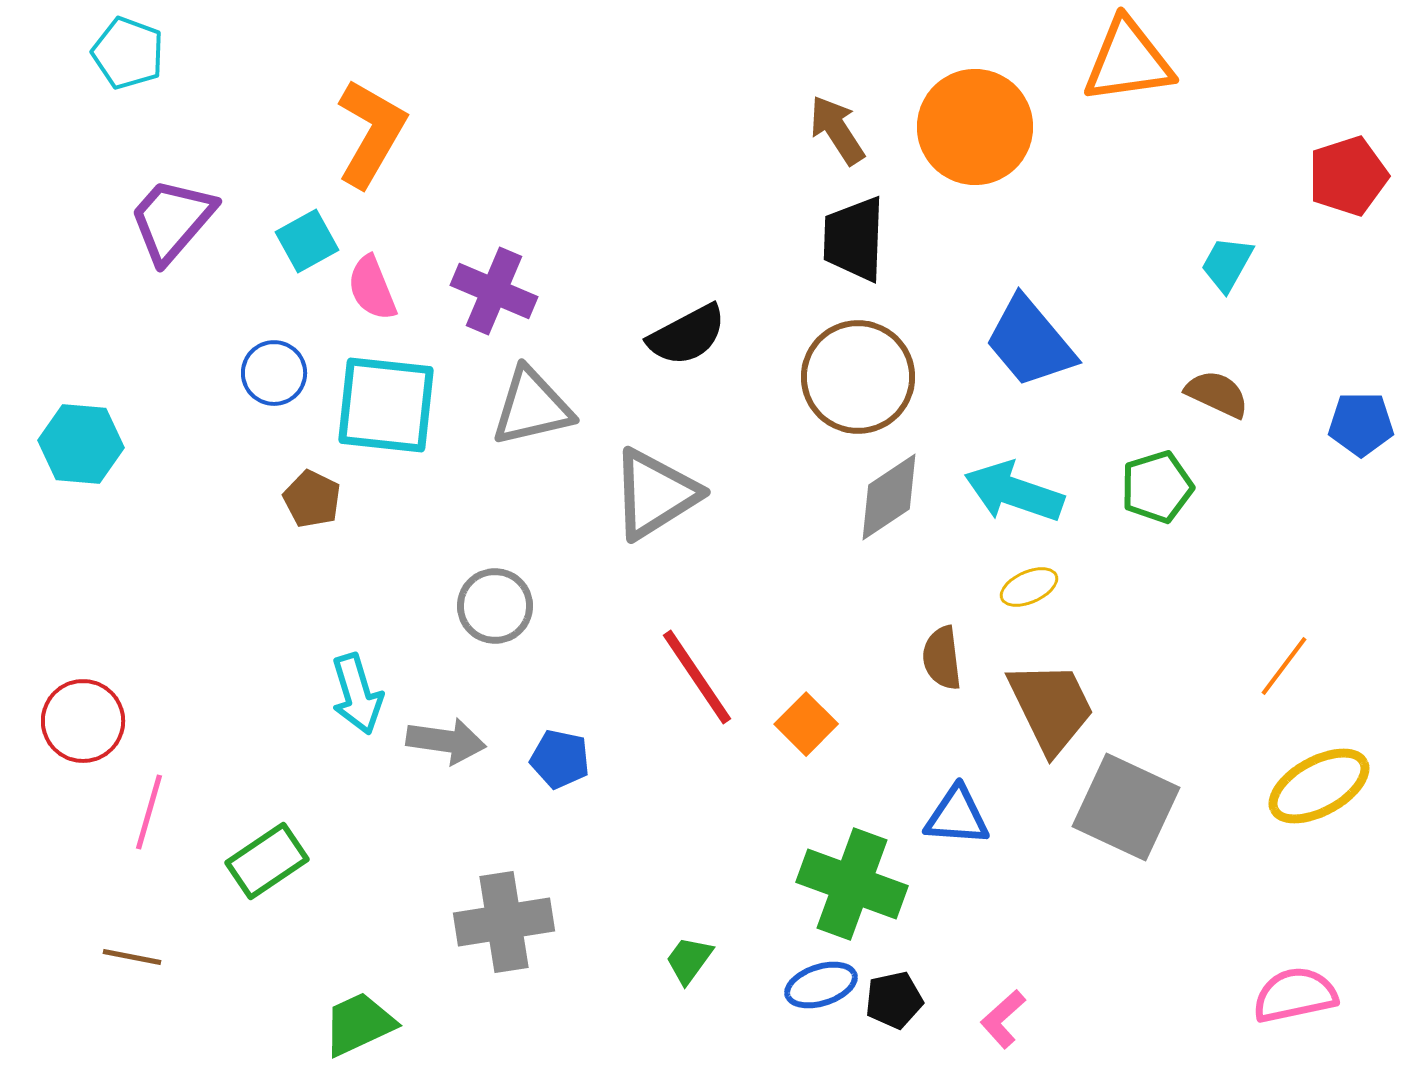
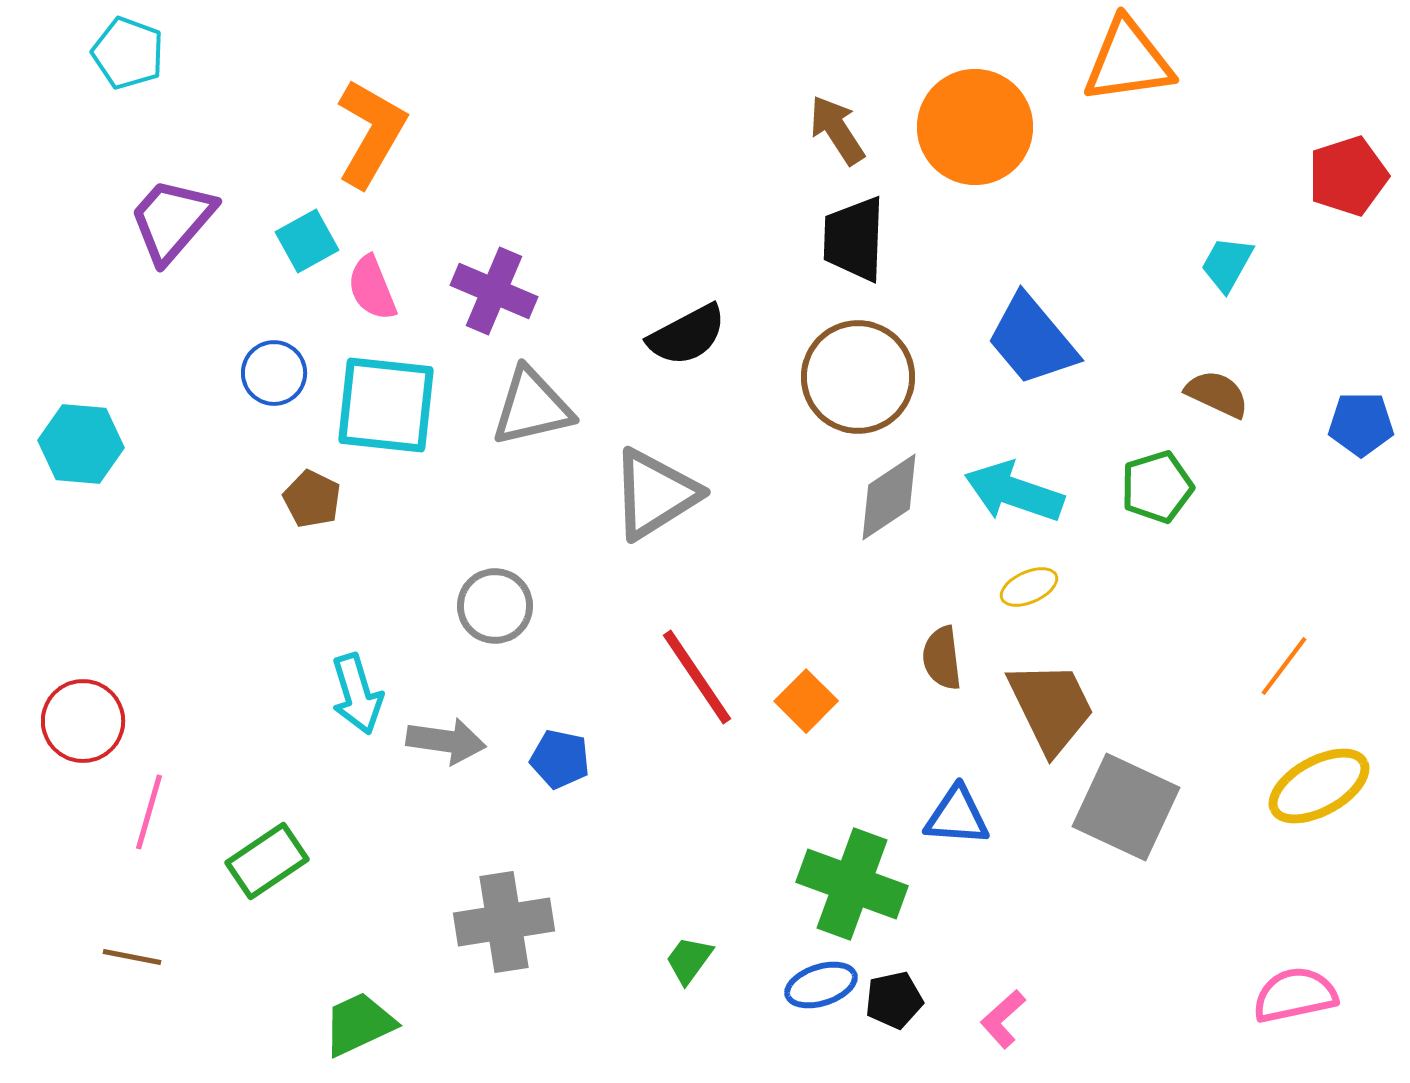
blue trapezoid at (1030, 342): moved 2 px right, 2 px up
orange square at (806, 724): moved 23 px up
